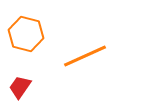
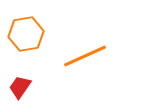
orange hexagon: rotated 24 degrees counterclockwise
